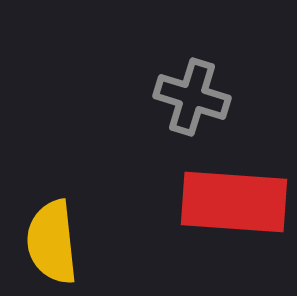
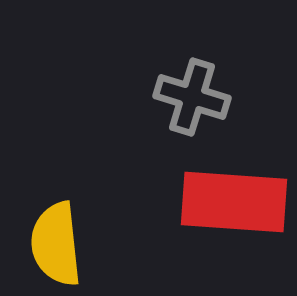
yellow semicircle: moved 4 px right, 2 px down
